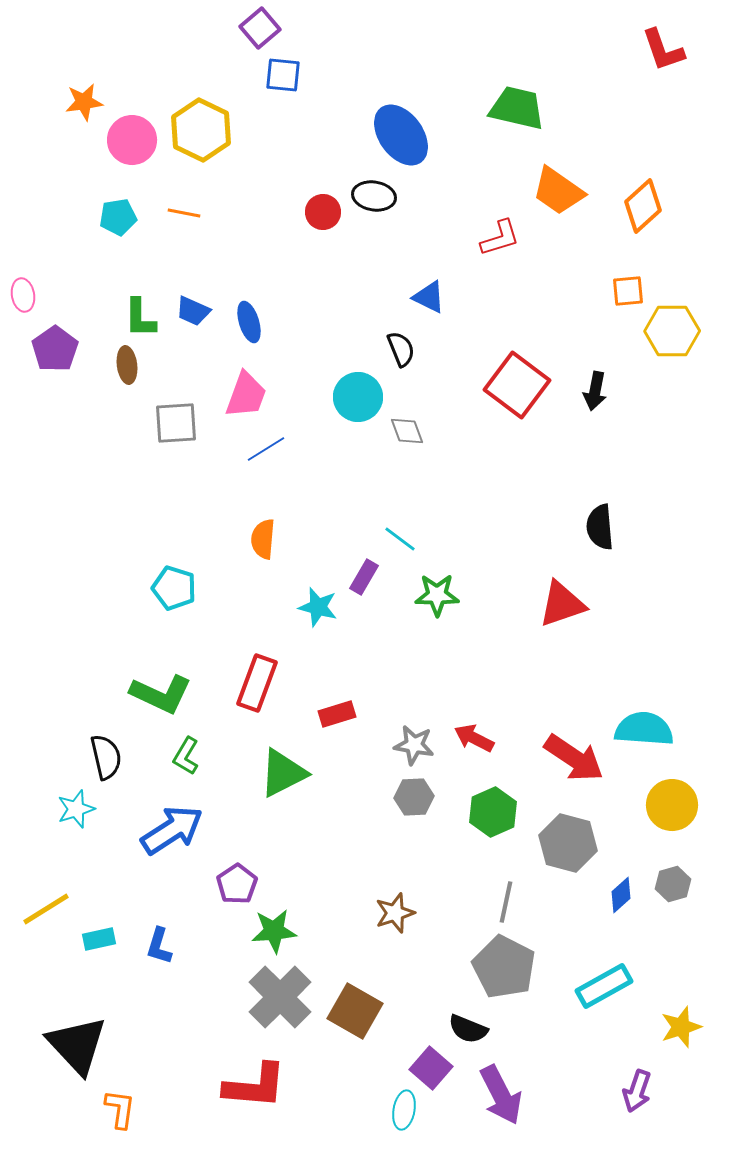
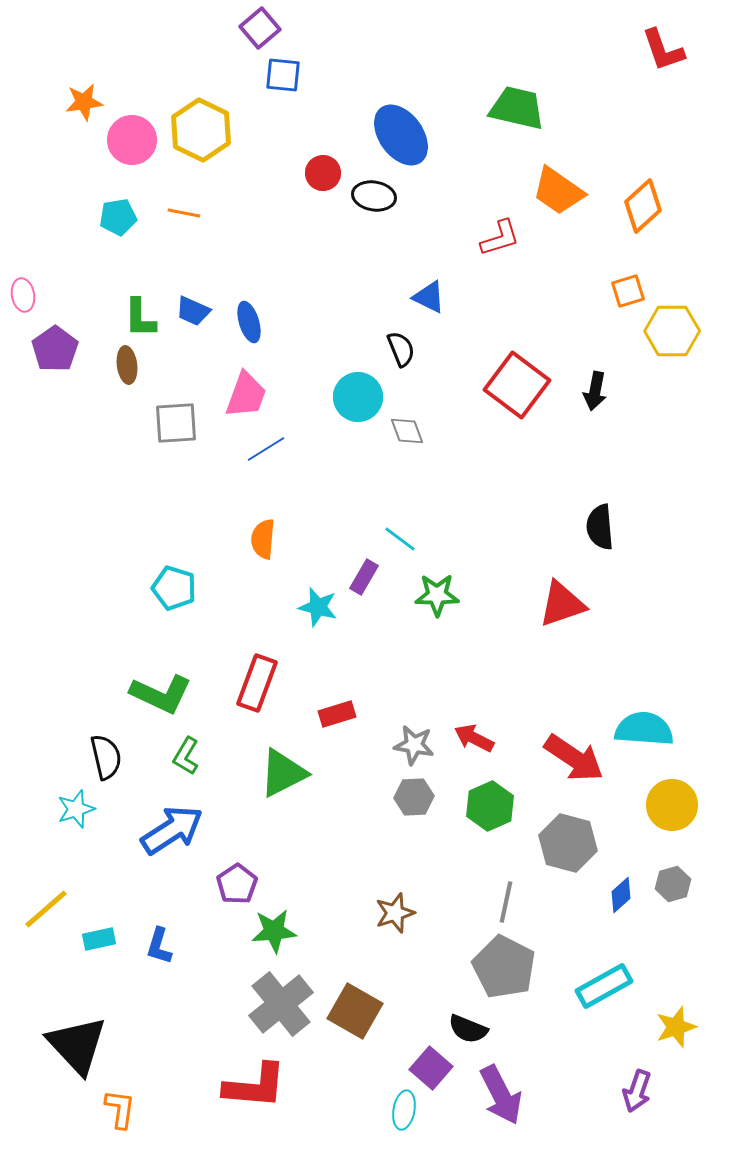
red circle at (323, 212): moved 39 px up
orange square at (628, 291): rotated 12 degrees counterclockwise
green hexagon at (493, 812): moved 3 px left, 6 px up
yellow line at (46, 909): rotated 9 degrees counterclockwise
gray cross at (280, 997): moved 1 px right, 7 px down; rotated 6 degrees clockwise
yellow star at (681, 1027): moved 5 px left
